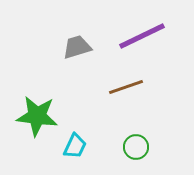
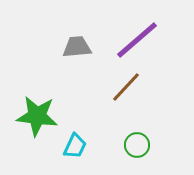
purple line: moved 5 px left, 4 px down; rotated 15 degrees counterclockwise
gray trapezoid: rotated 12 degrees clockwise
brown line: rotated 28 degrees counterclockwise
green circle: moved 1 px right, 2 px up
